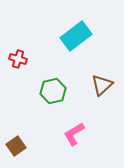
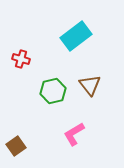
red cross: moved 3 px right
brown triangle: moved 12 px left; rotated 25 degrees counterclockwise
